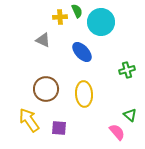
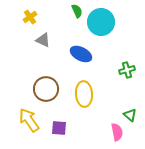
yellow cross: moved 30 px left; rotated 32 degrees counterclockwise
blue ellipse: moved 1 px left, 2 px down; rotated 20 degrees counterclockwise
pink semicircle: rotated 30 degrees clockwise
